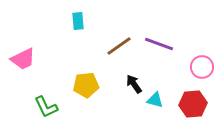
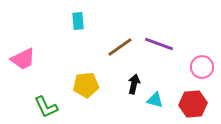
brown line: moved 1 px right, 1 px down
black arrow: rotated 48 degrees clockwise
